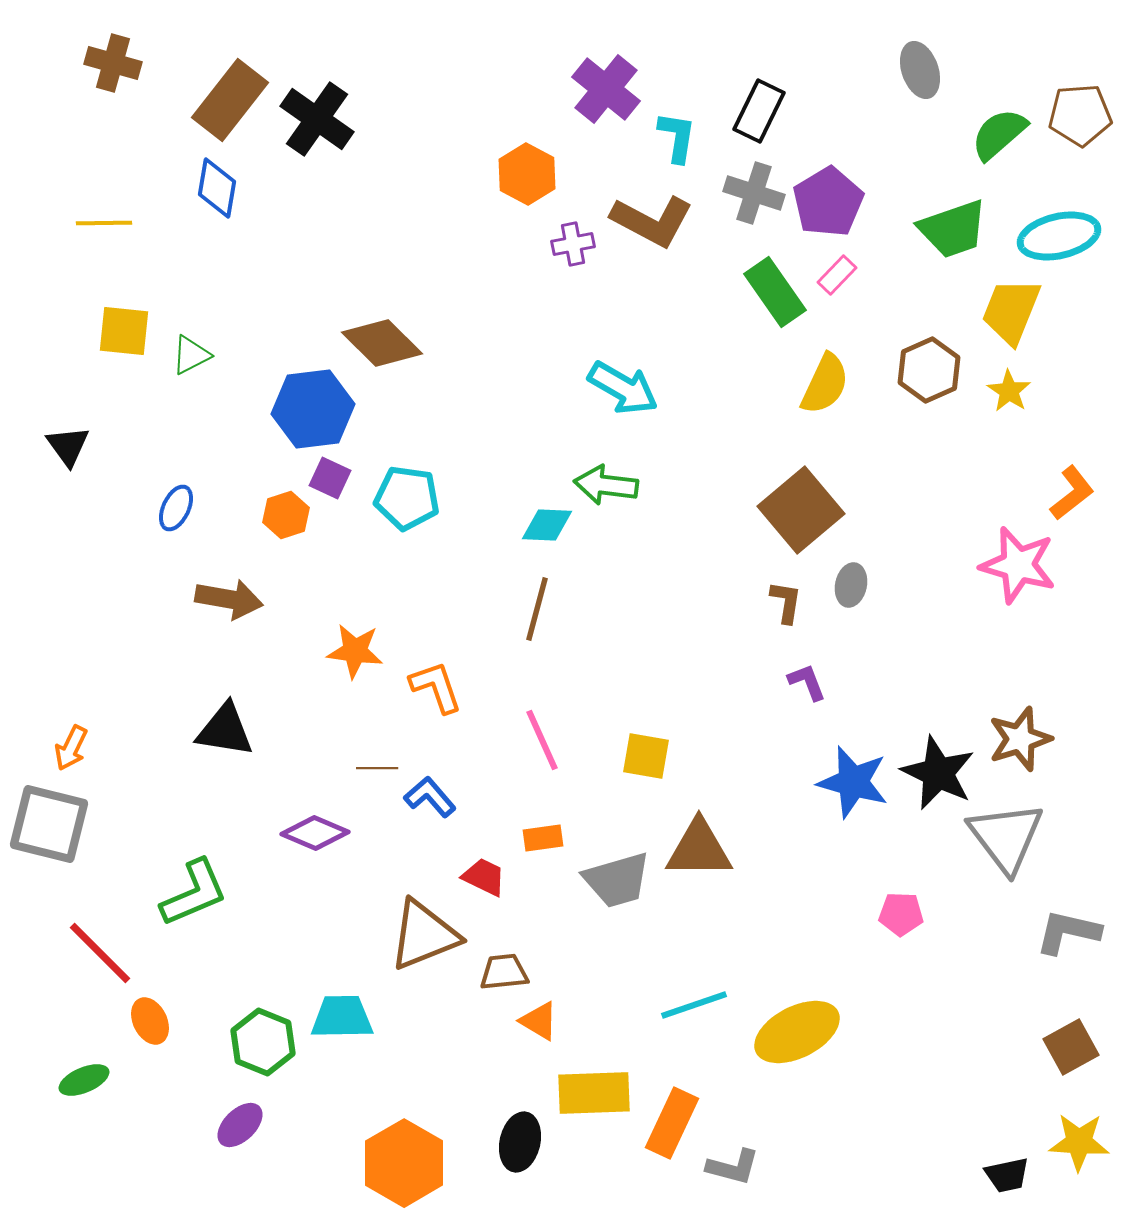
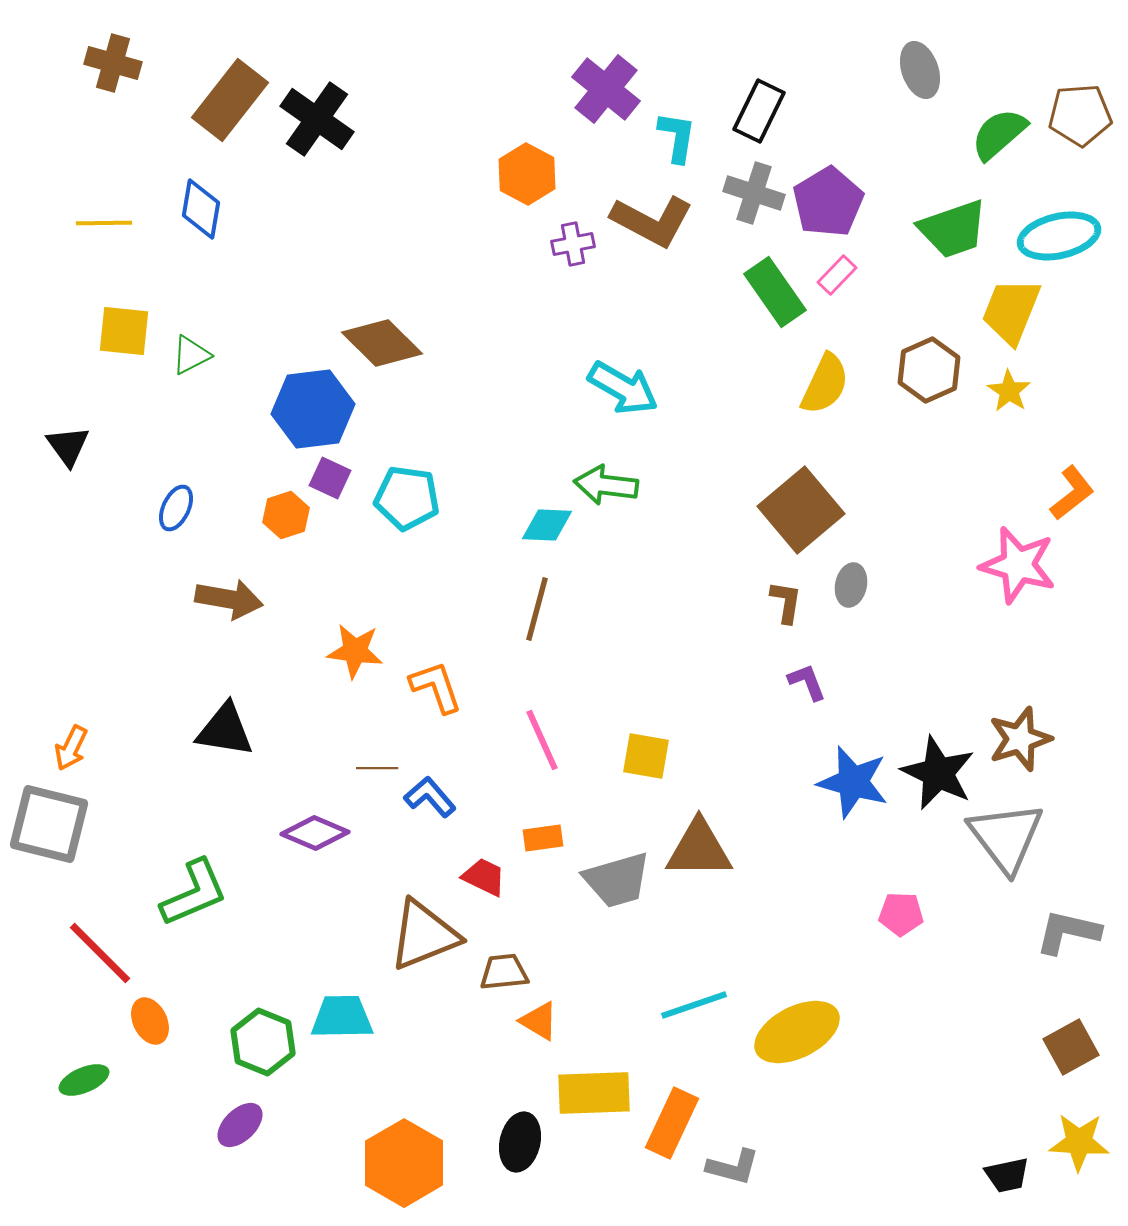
blue diamond at (217, 188): moved 16 px left, 21 px down
